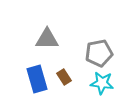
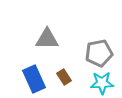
blue rectangle: moved 3 px left; rotated 8 degrees counterclockwise
cyan star: rotated 10 degrees counterclockwise
